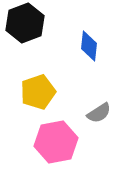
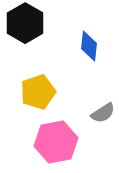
black hexagon: rotated 9 degrees counterclockwise
gray semicircle: moved 4 px right
